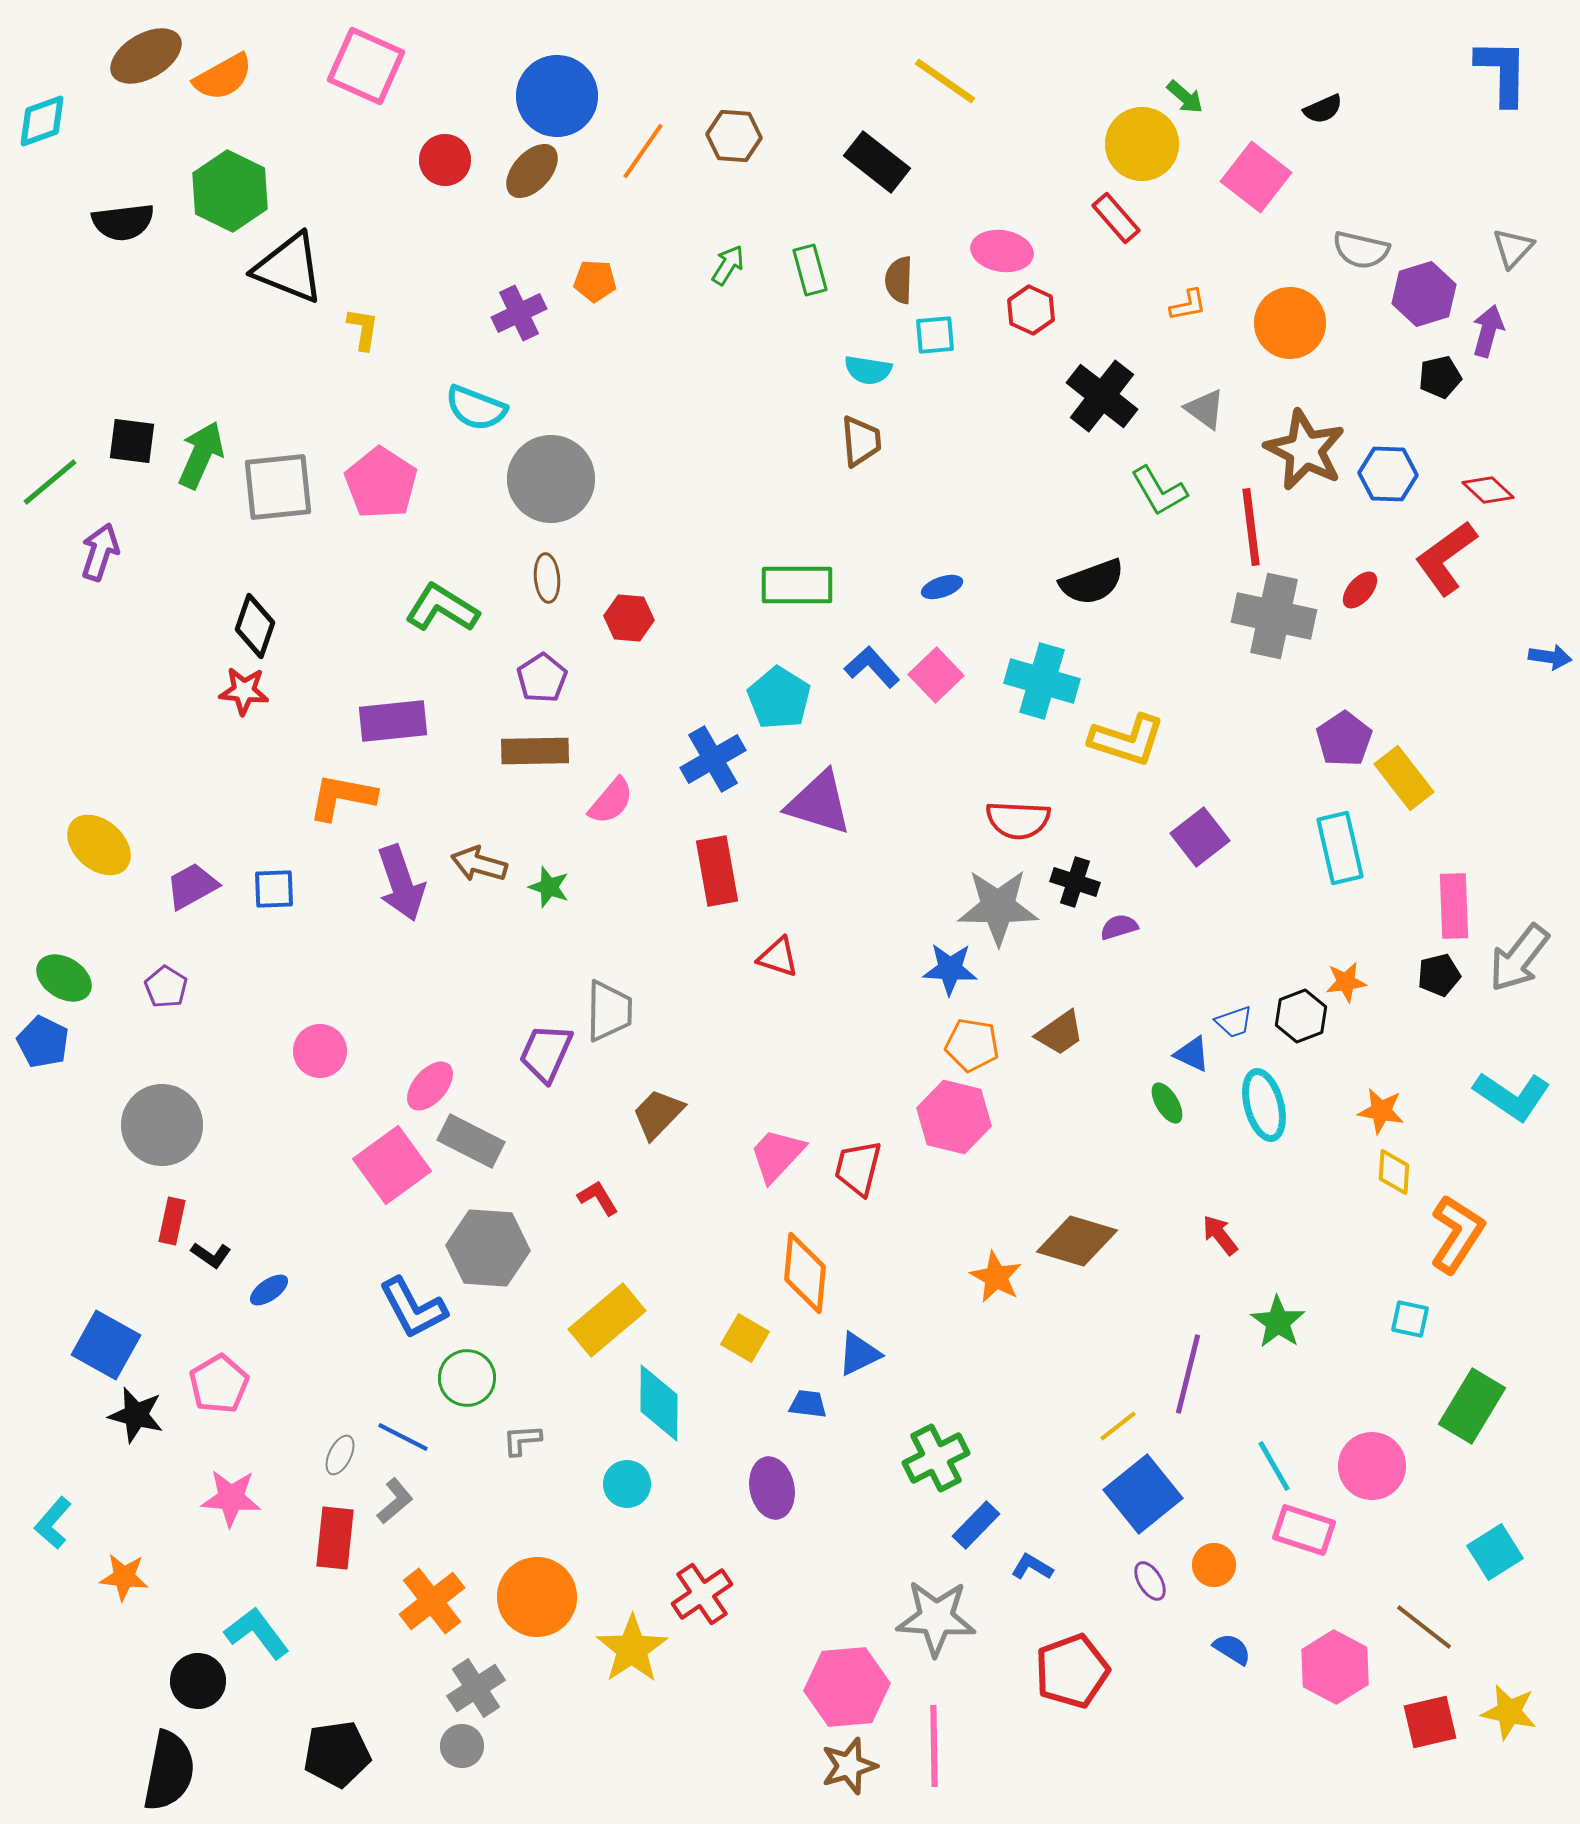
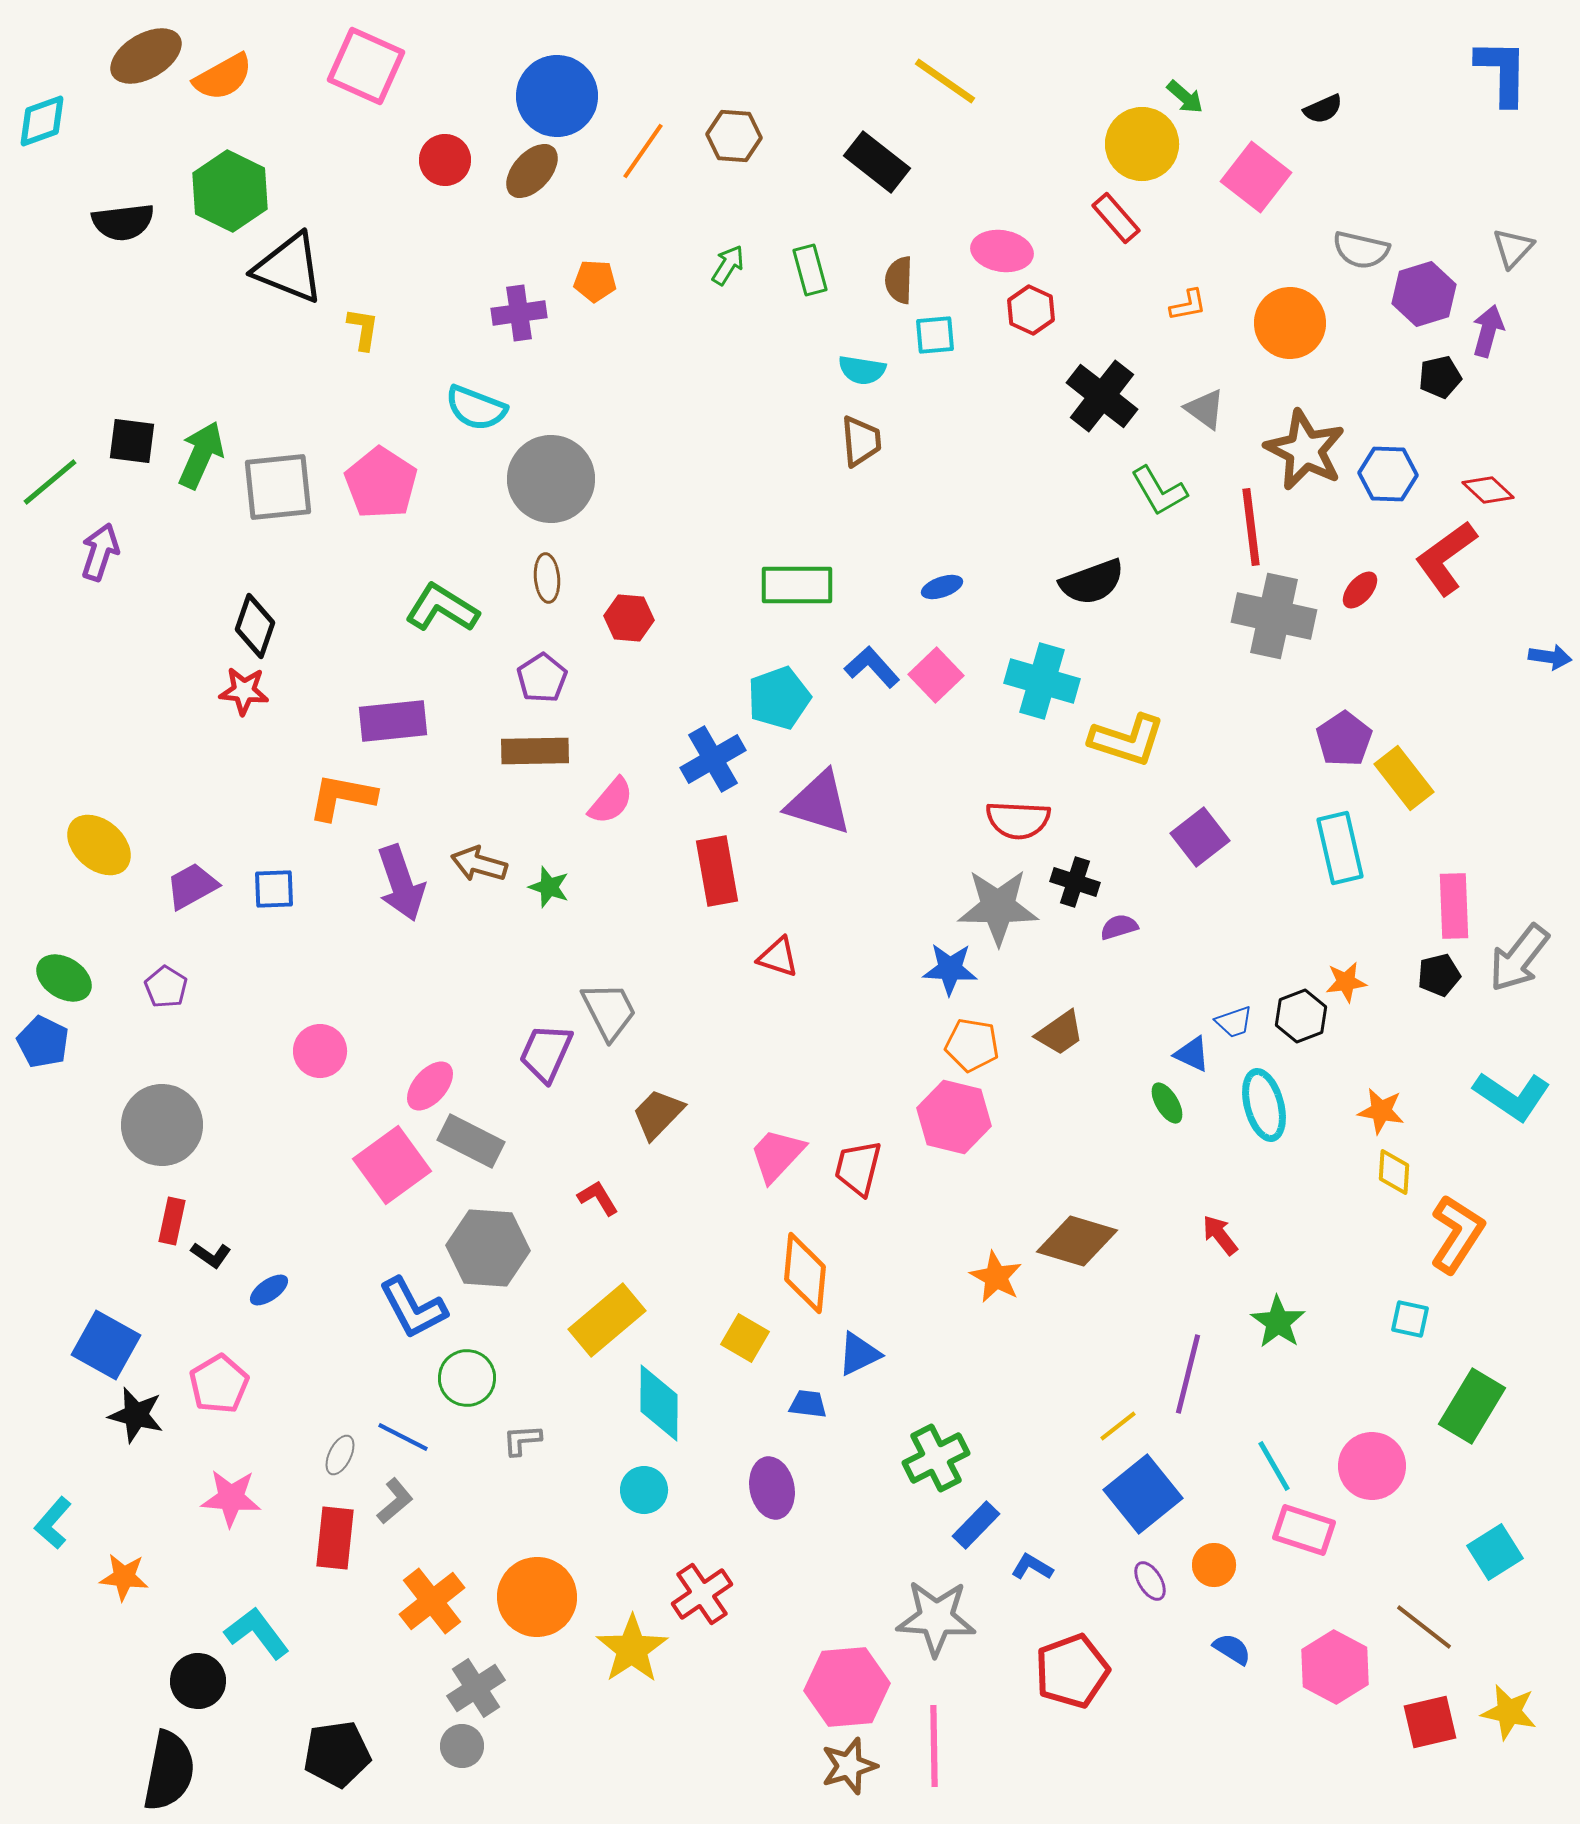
purple cross at (519, 313): rotated 18 degrees clockwise
cyan semicircle at (868, 370): moved 6 px left
cyan pentagon at (779, 698): rotated 20 degrees clockwise
gray trapezoid at (609, 1011): rotated 28 degrees counterclockwise
cyan circle at (627, 1484): moved 17 px right, 6 px down
